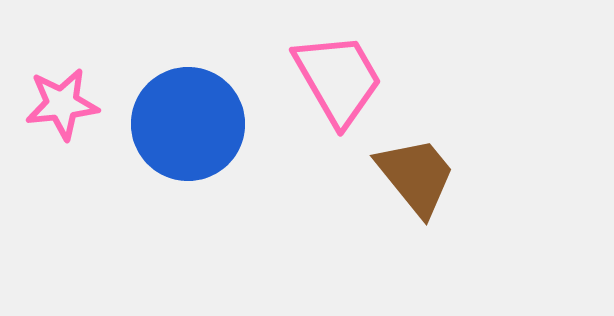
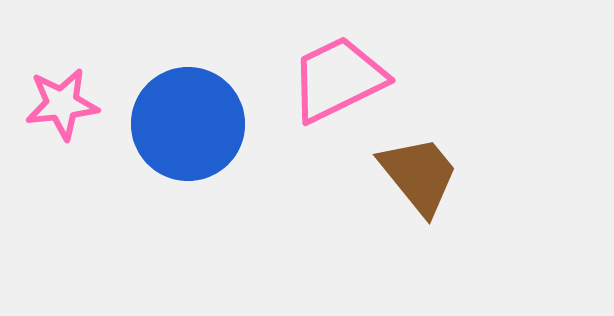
pink trapezoid: rotated 86 degrees counterclockwise
brown trapezoid: moved 3 px right, 1 px up
